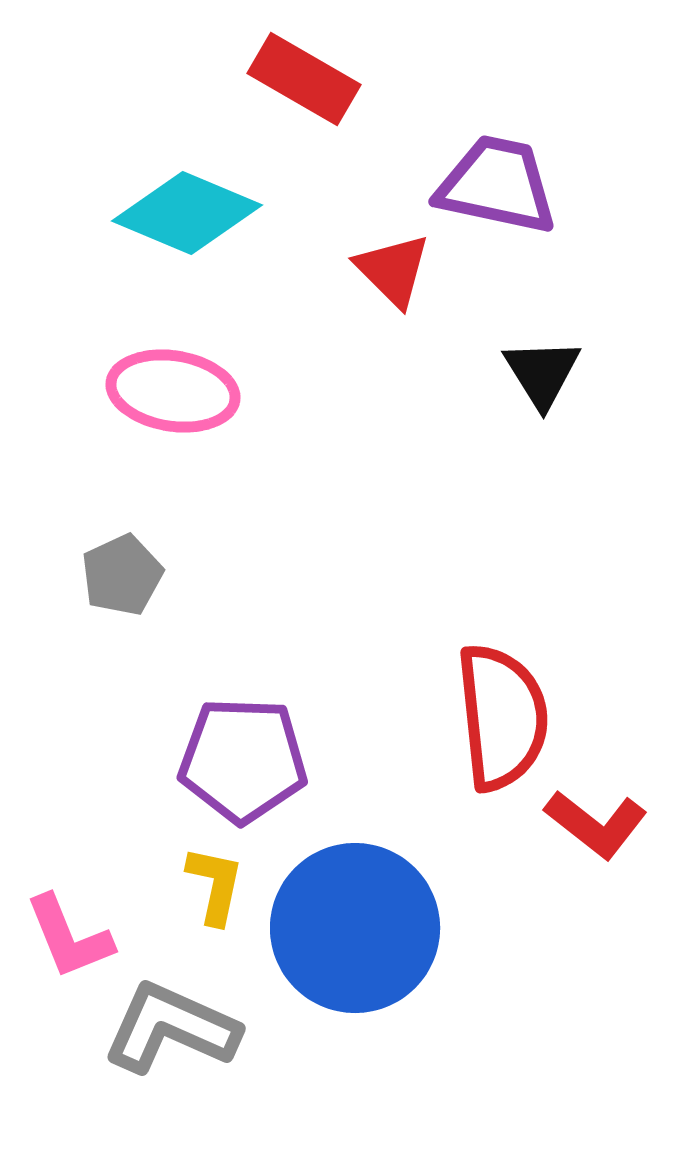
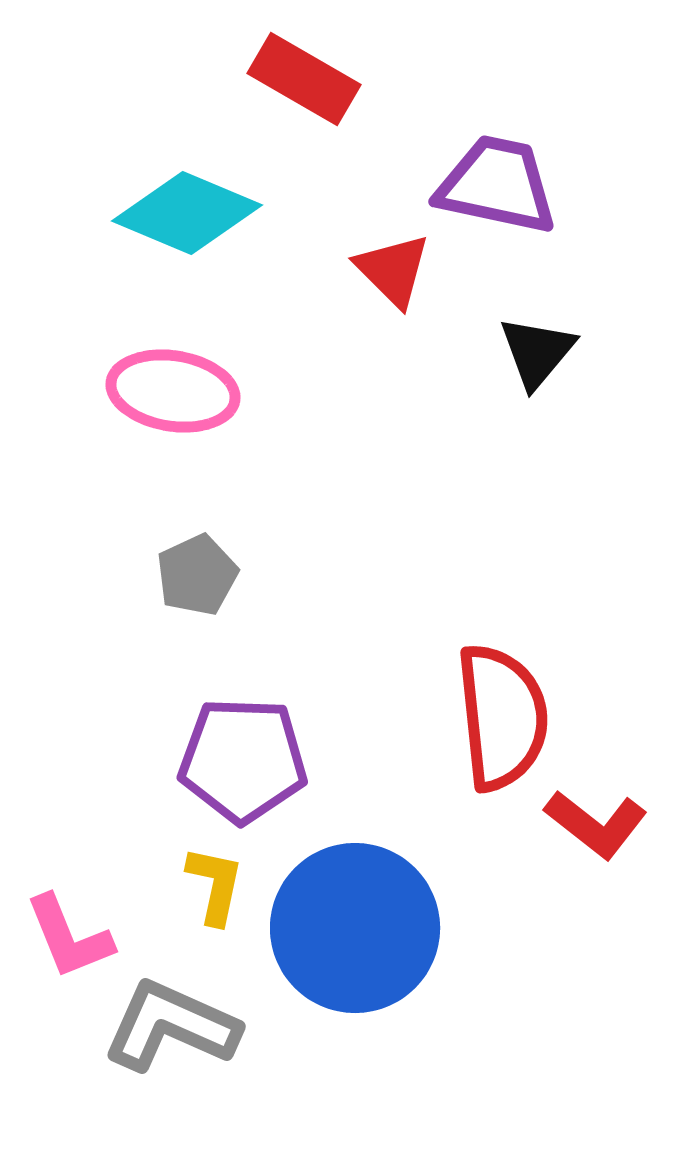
black triangle: moved 5 px left, 21 px up; rotated 12 degrees clockwise
gray pentagon: moved 75 px right
gray L-shape: moved 2 px up
